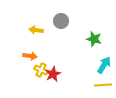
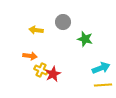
gray circle: moved 2 px right, 1 px down
green star: moved 9 px left
cyan arrow: moved 3 px left, 3 px down; rotated 36 degrees clockwise
